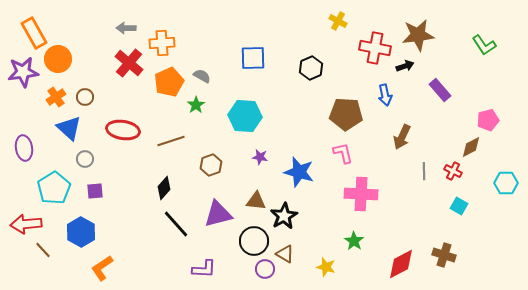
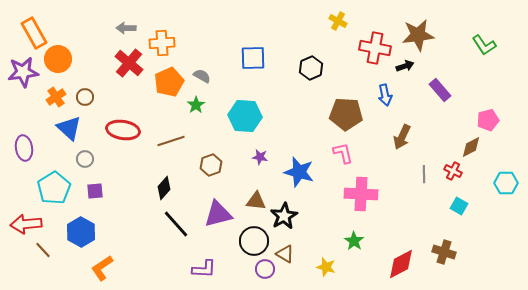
gray line at (424, 171): moved 3 px down
brown cross at (444, 255): moved 3 px up
